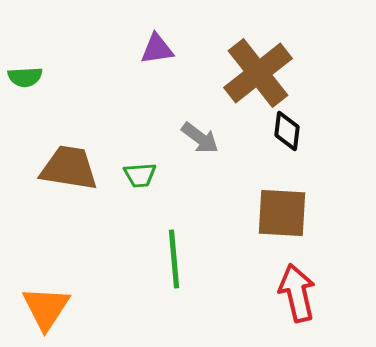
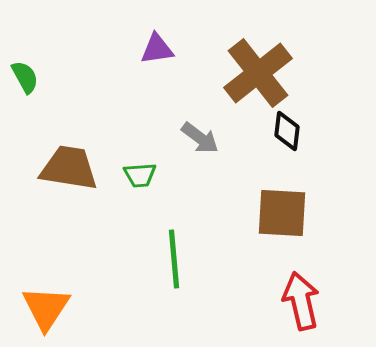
green semicircle: rotated 116 degrees counterclockwise
red arrow: moved 4 px right, 8 px down
